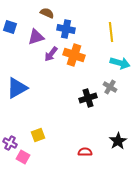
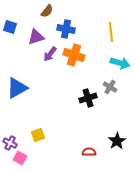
brown semicircle: moved 2 px up; rotated 104 degrees clockwise
purple arrow: moved 1 px left
black star: moved 1 px left
red semicircle: moved 4 px right
pink square: moved 3 px left, 1 px down
